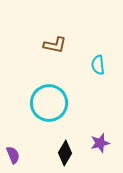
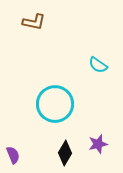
brown L-shape: moved 21 px left, 23 px up
cyan semicircle: rotated 48 degrees counterclockwise
cyan circle: moved 6 px right, 1 px down
purple star: moved 2 px left, 1 px down
